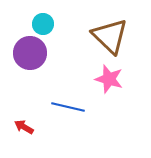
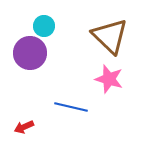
cyan circle: moved 1 px right, 2 px down
blue line: moved 3 px right
red arrow: rotated 54 degrees counterclockwise
